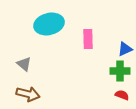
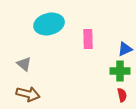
red semicircle: rotated 56 degrees clockwise
